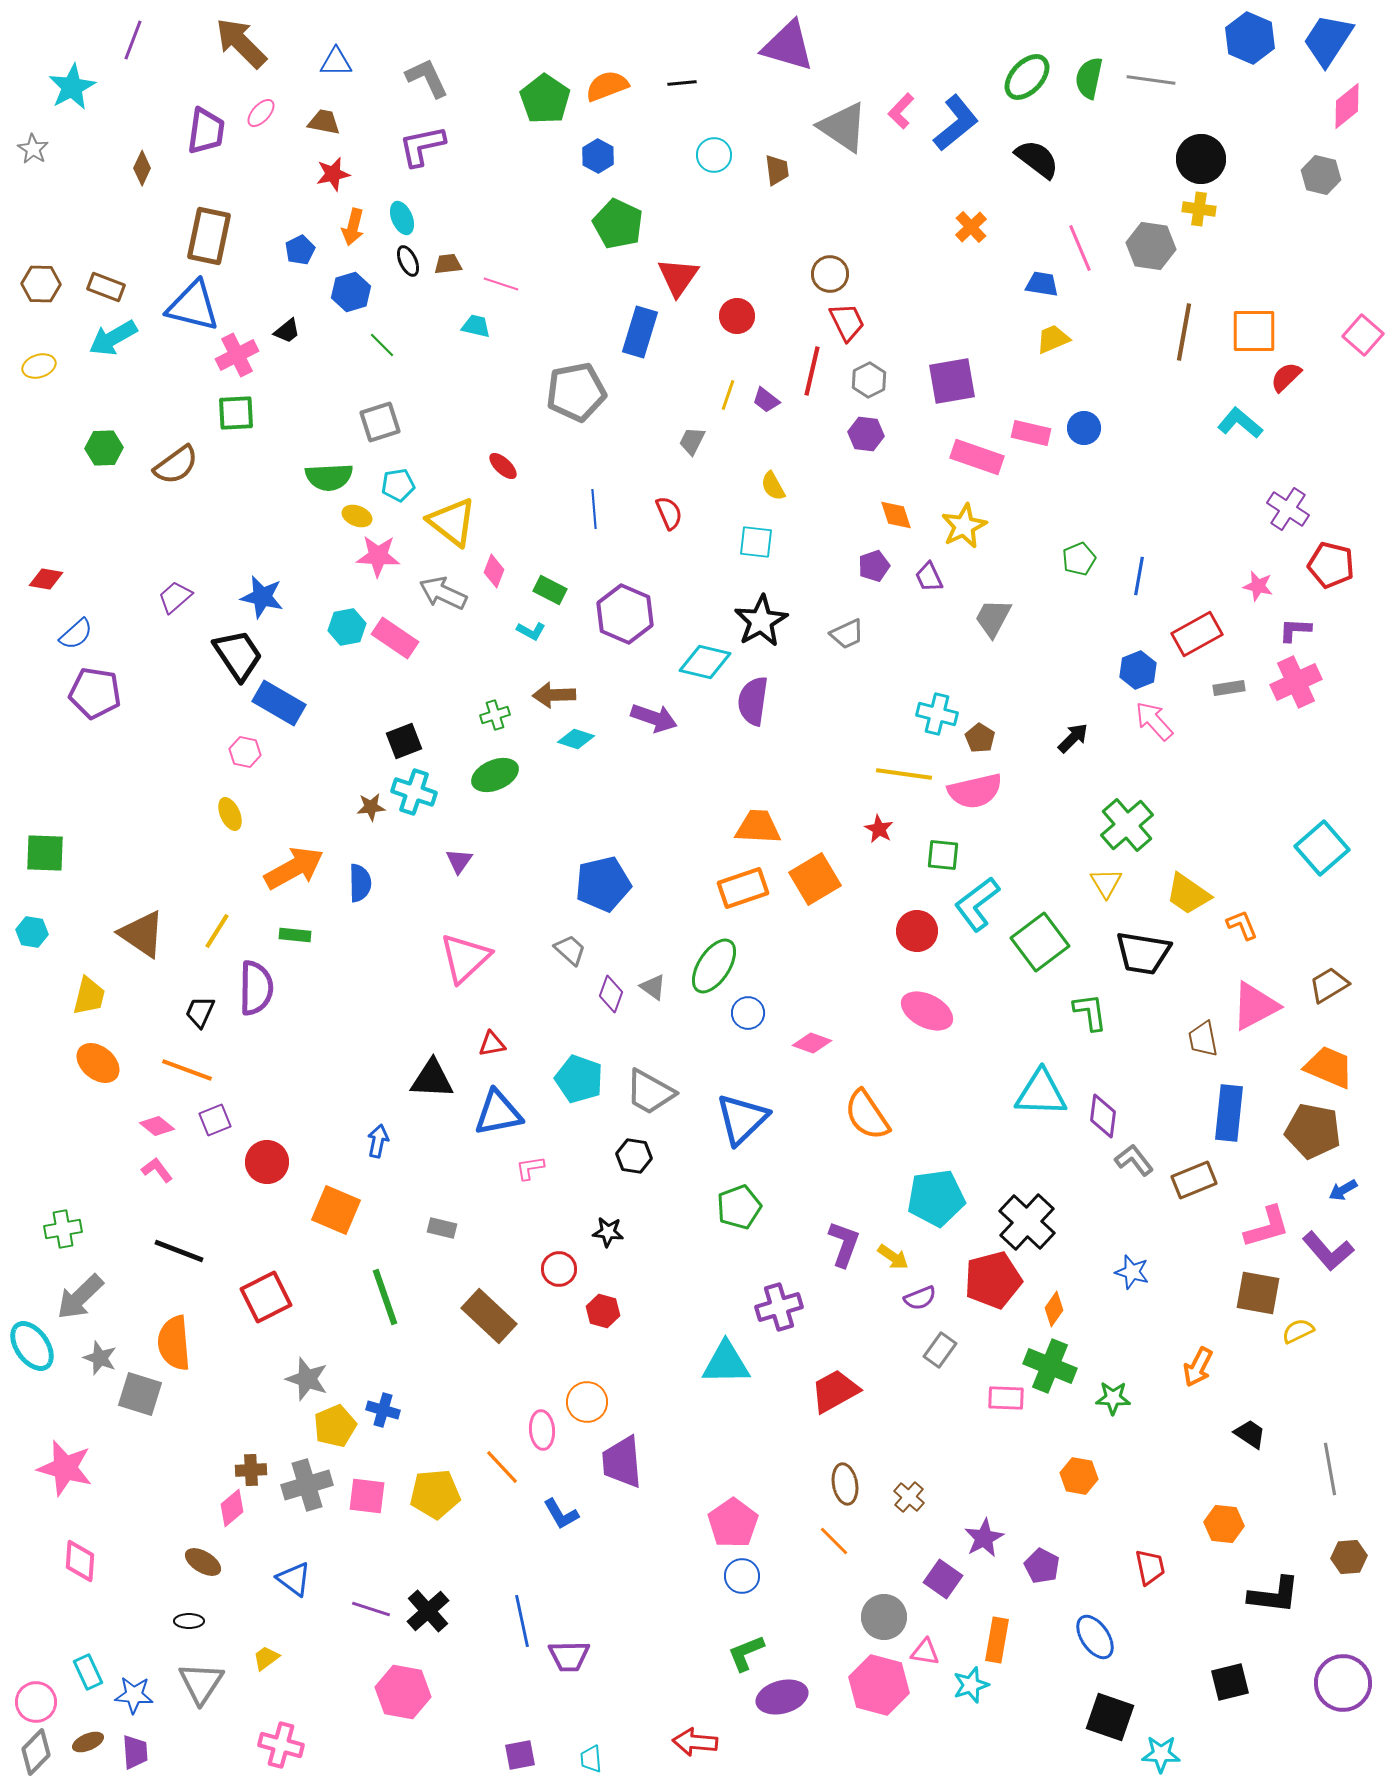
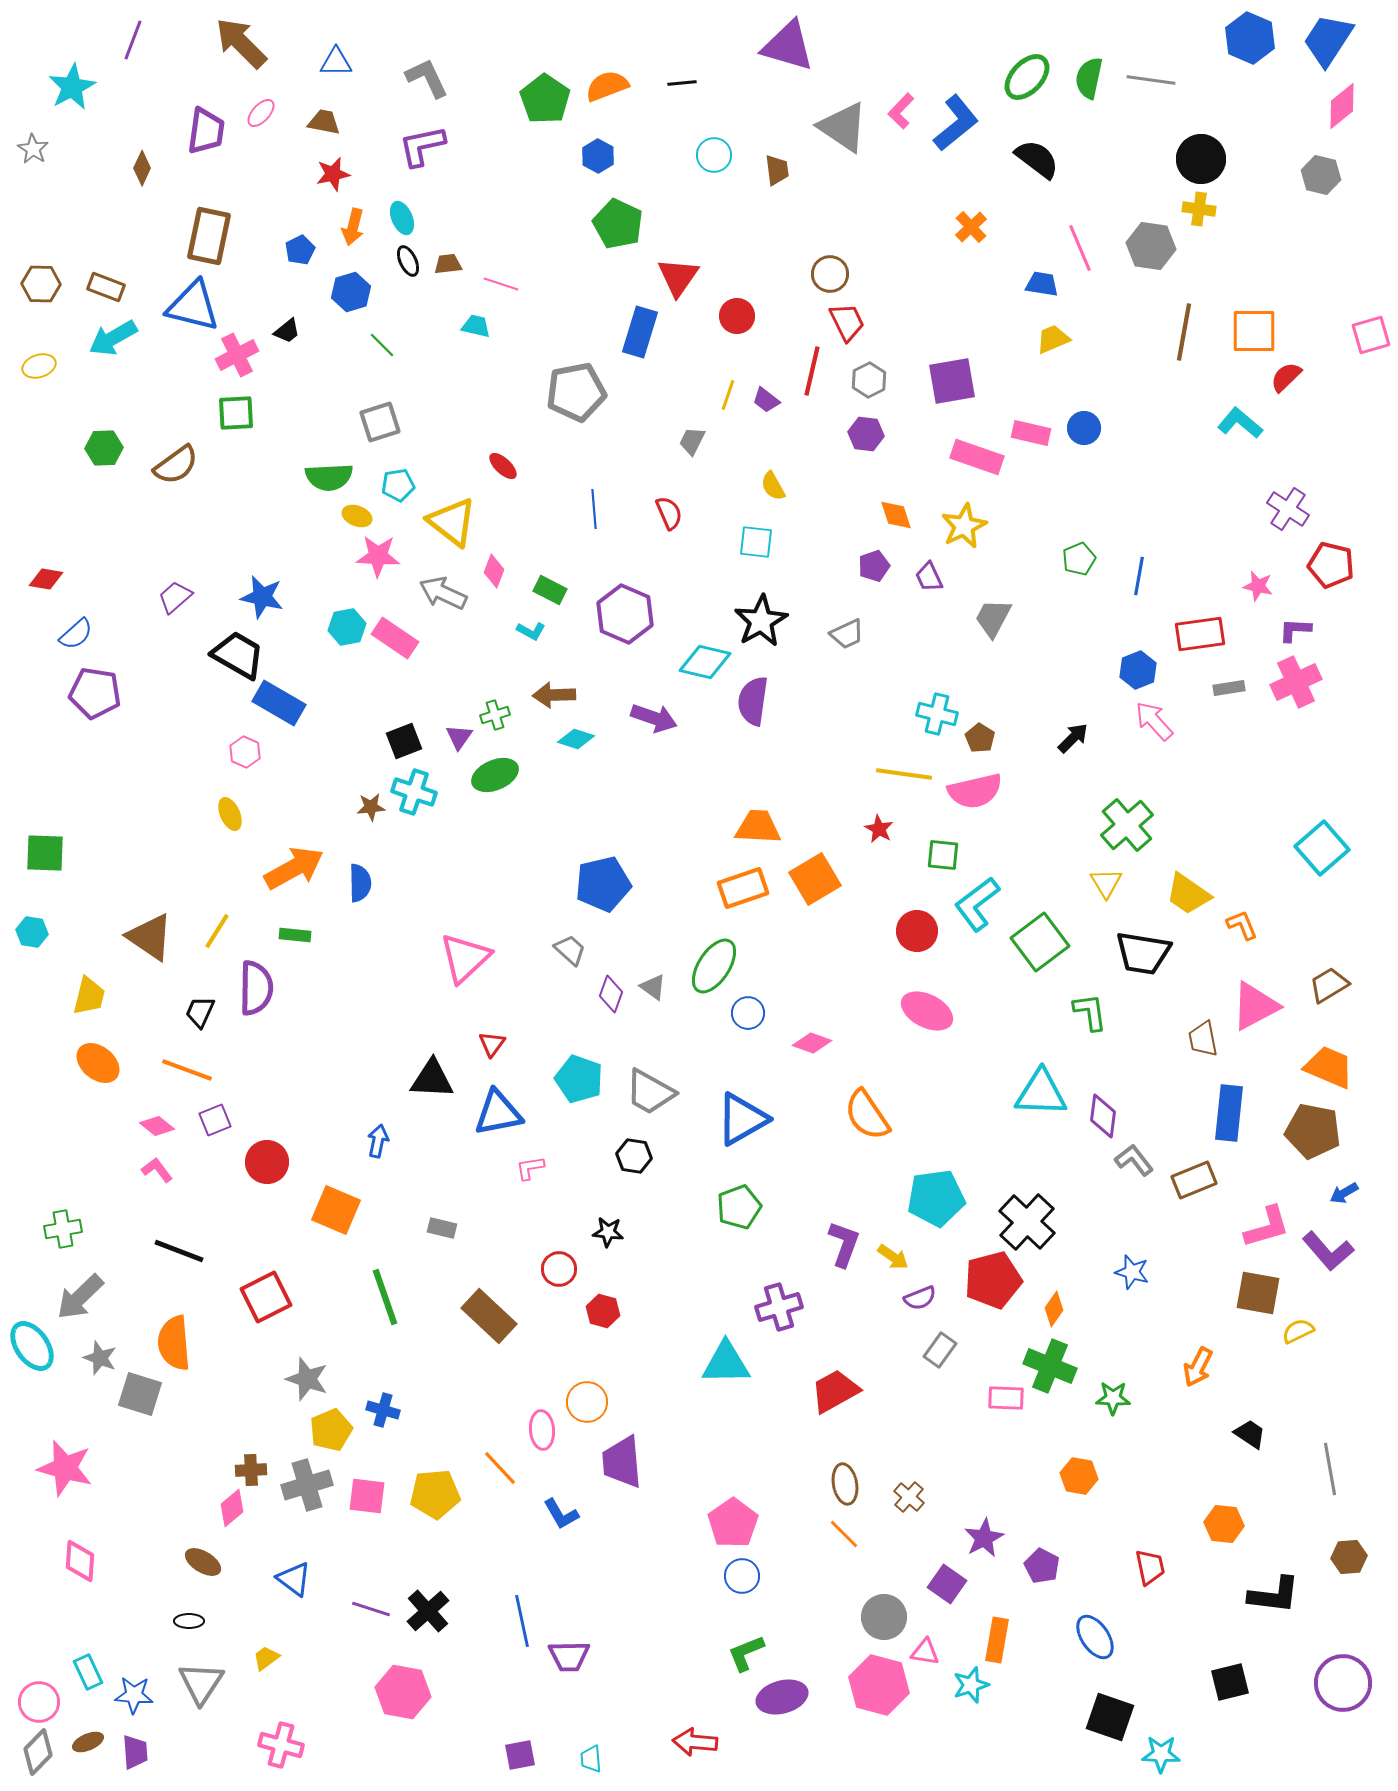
pink diamond at (1347, 106): moved 5 px left
pink square at (1363, 335): moved 8 px right; rotated 33 degrees clockwise
red rectangle at (1197, 634): moved 3 px right; rotated 21 degrees clockwise
black trapezoid at (238, 655): rotated 26 degrees counterclockwise
pink hexagon at (245, 752): rotated 12 degrees clockwise
purple triangle at (459, 861): moved 124 px up
brown triangle at (142, 934): moved 8 px right, 3 px down
red triangle at (492, 1044): rotated 44 degrees counterclockwise
blue triangle at (742, 1119): rotated 14 degrees clockwise
blue arrow at (1343, 1190): moved 1 px right, 3 px down
yellow pentagon at (335, 1426): moved 4 px left, 4 px down
orange line at (502, 1467): moved 2 px left, 1 px down
orange line at (834, 1541): moved 10 px right, 7 px up
purple square at (943, 1579): moved 4 px right, 5 px down
pink circle at (36, 1702): moved 3 px right
gray diamond at (36, 1752): moved 2 px right
